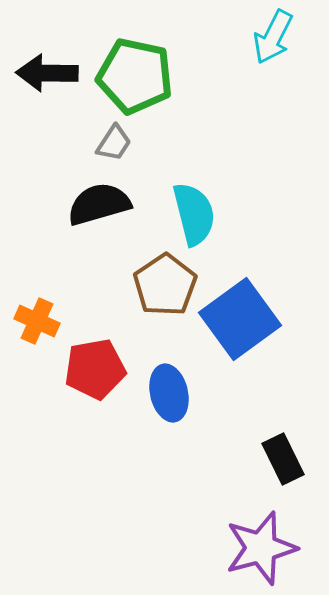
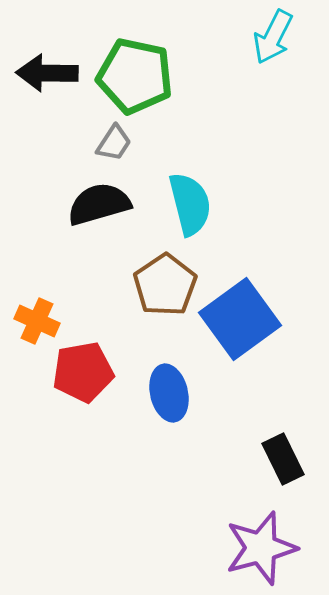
cyan semicircle: moved 4 px left, 10 px up
red pentagon: moved 12 px left, 3 px down
